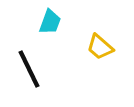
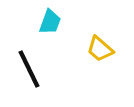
yellow trapezoid: moved 2 px down
